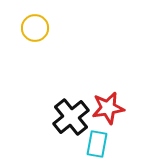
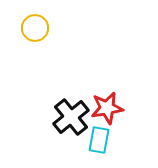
red star: moved 1 px left
cyan rectangle: moved 2 px right, 4 px up
